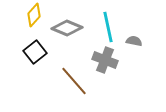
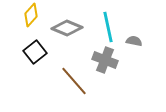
yellow diamond: moved 3 px left
